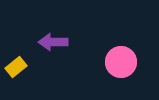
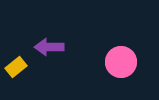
purple arrow: moved 4 px left, 5 px down
